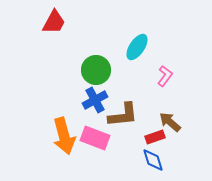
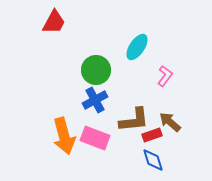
brown L-shape: moved 11 px right, 5 px down
red rectangle: moved 3 px left, 2 px up
